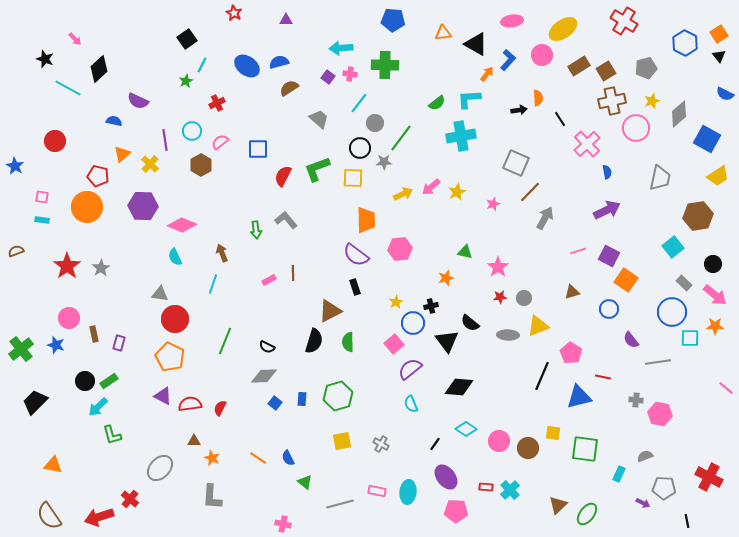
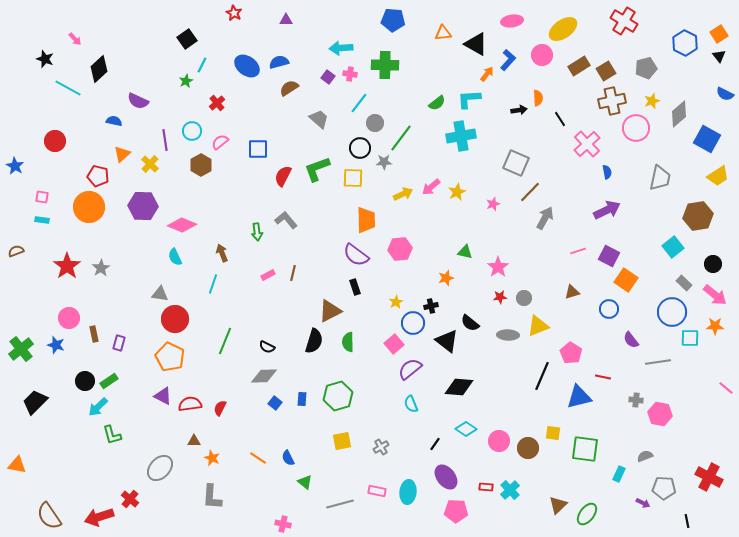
red cross at (217, 103): rotated 14 degrees counterclockwise
orange circle at (87, 207): moved 2 px right
green arrow at (256, 230): moved 1 px right, 2 px down
brown line at (293, 273): rotated 14 degrees clockwise
pink rectangle at (269, 280): moved 1 px left, 5 px up
black triangle at (447, 341): rotated 15 degrees counterclockwise
gray cross at (381, 444): moved 3 px down; rotated 28 degrees clockwise
orange triangle at (53, 465): moved 36 px left
